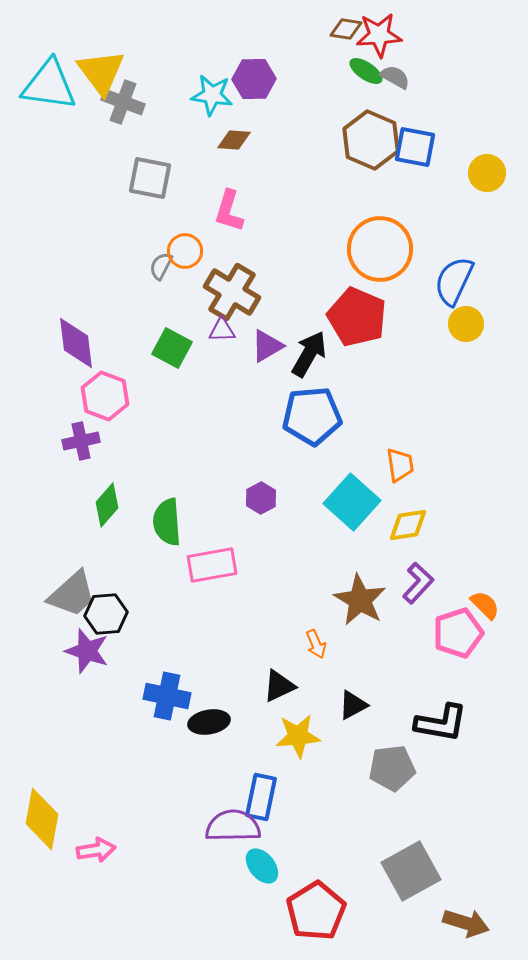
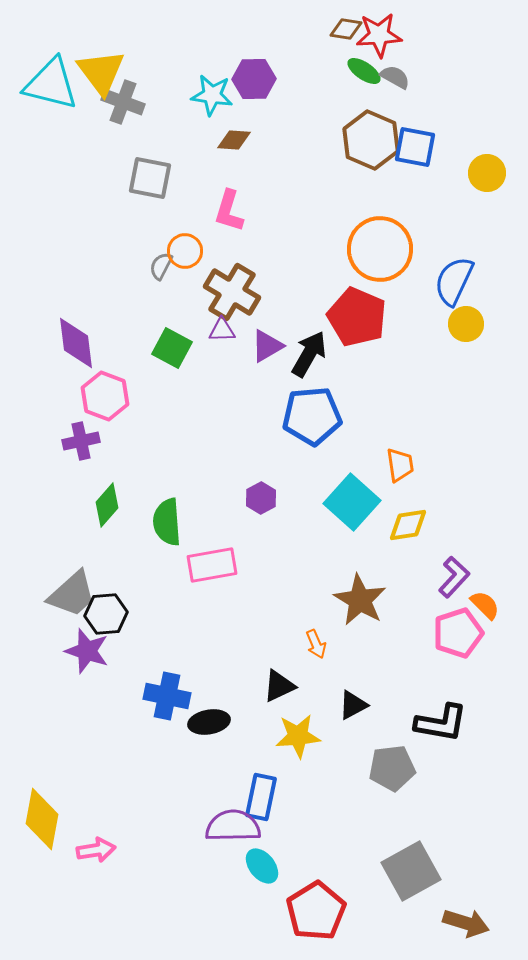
green ellipse at (366, 71): moved 2 px left
cyan triangle at (49, 85): moved 2 px right, 1 px up; rotated 6 degrees clockwise
purple L-shape at (418, 583): moved 36 px right, 6 px up
